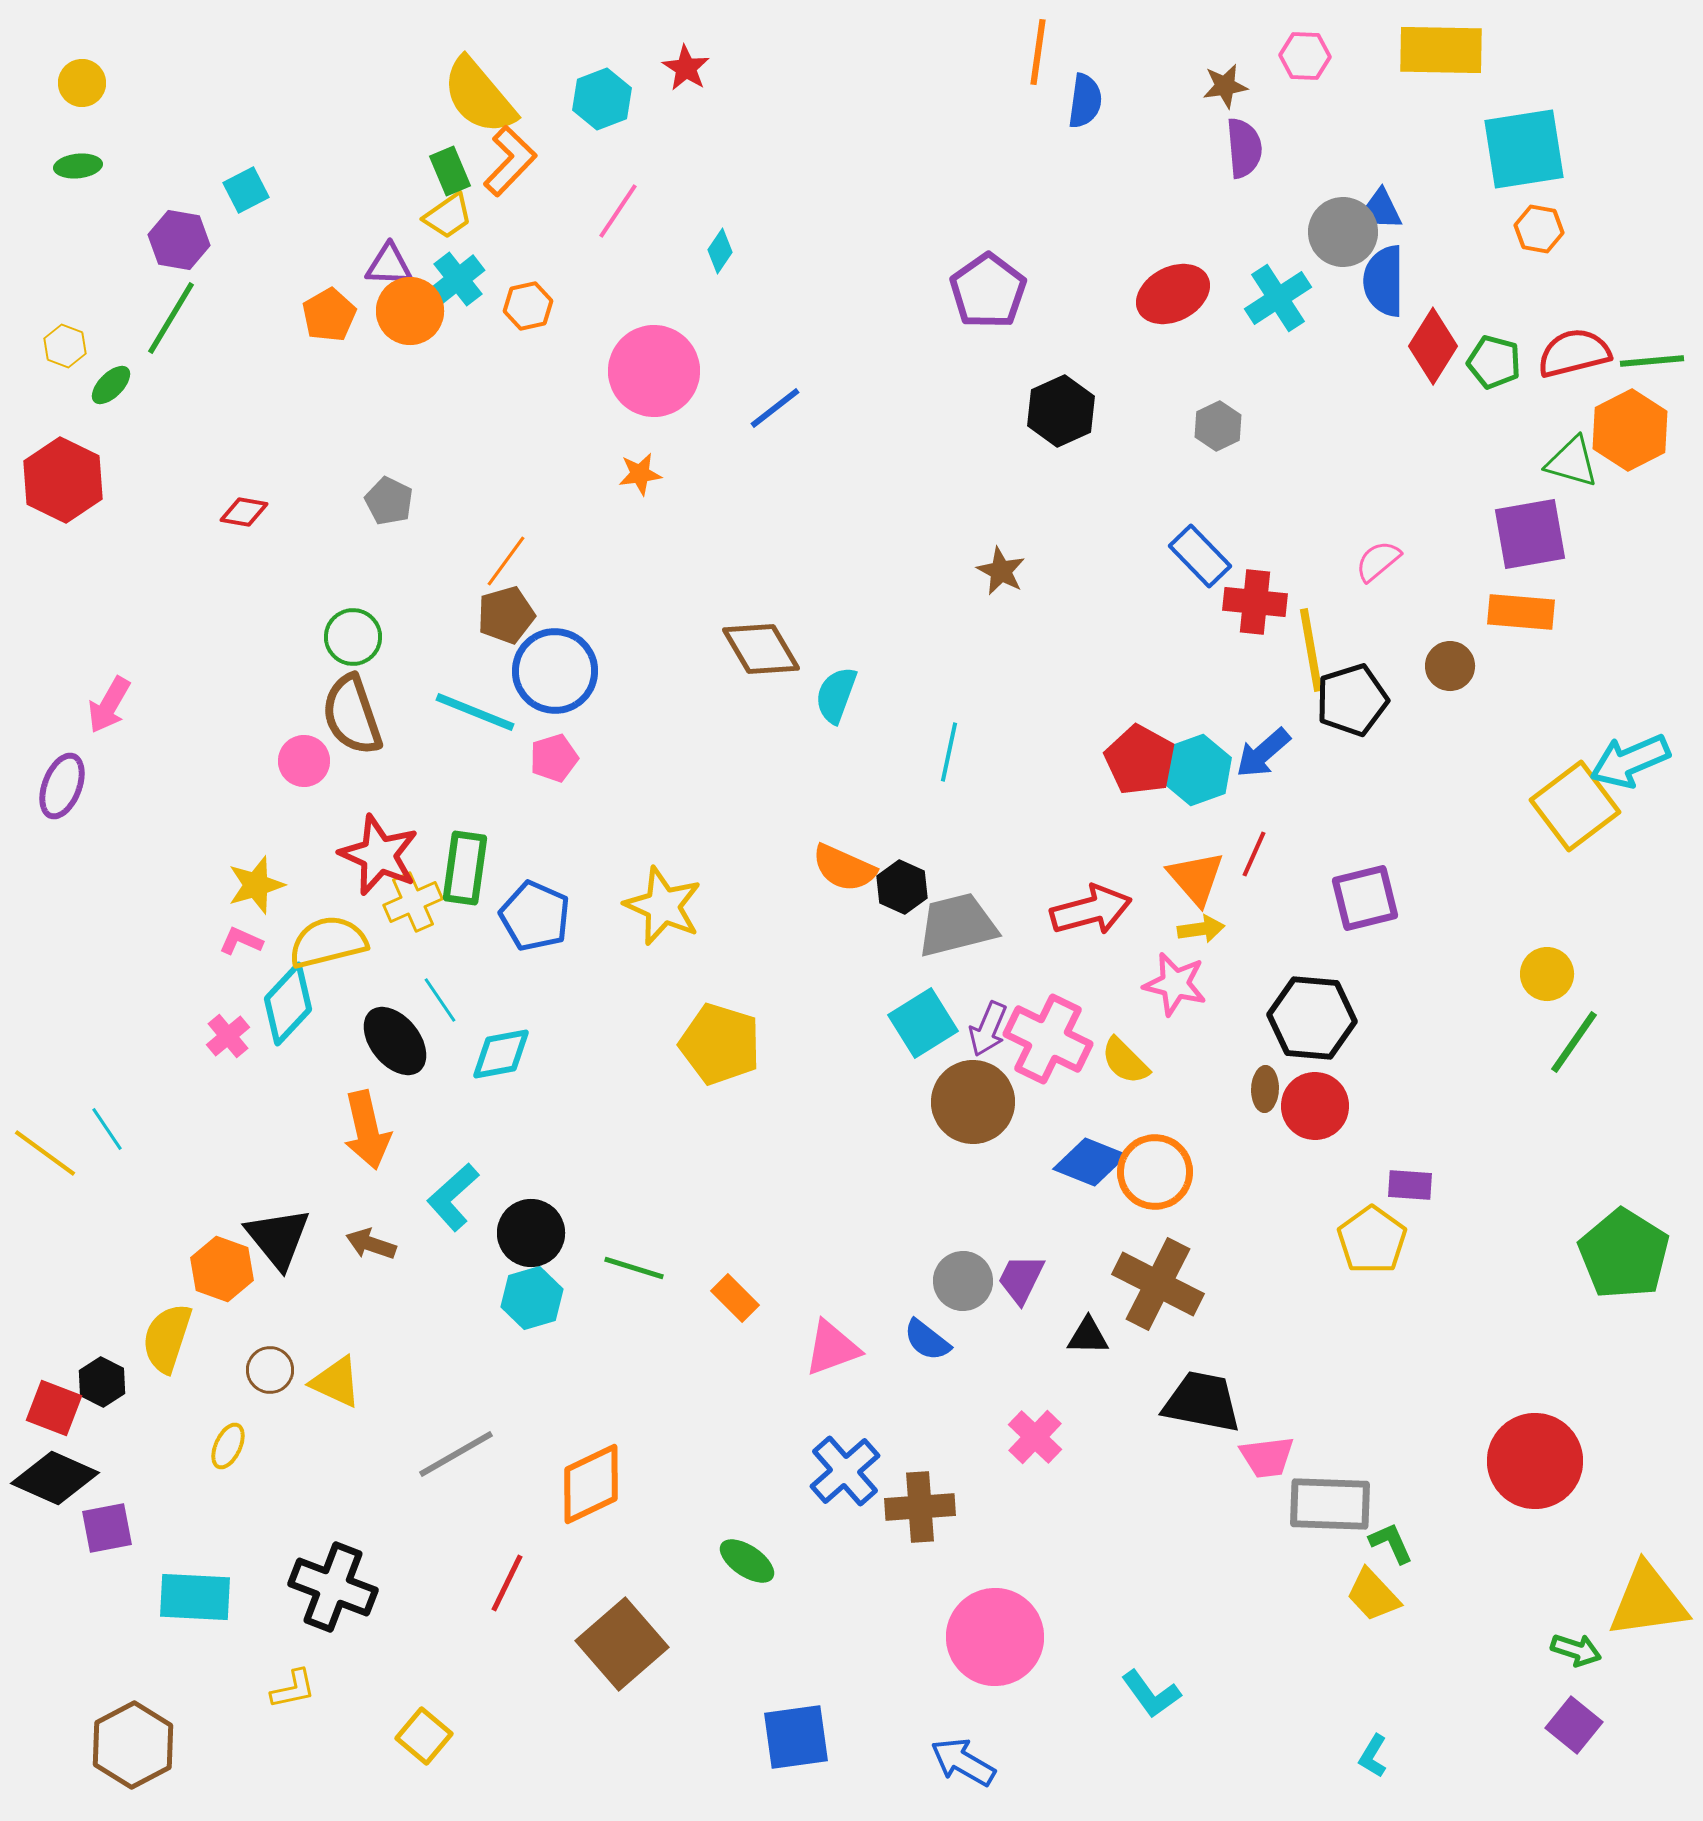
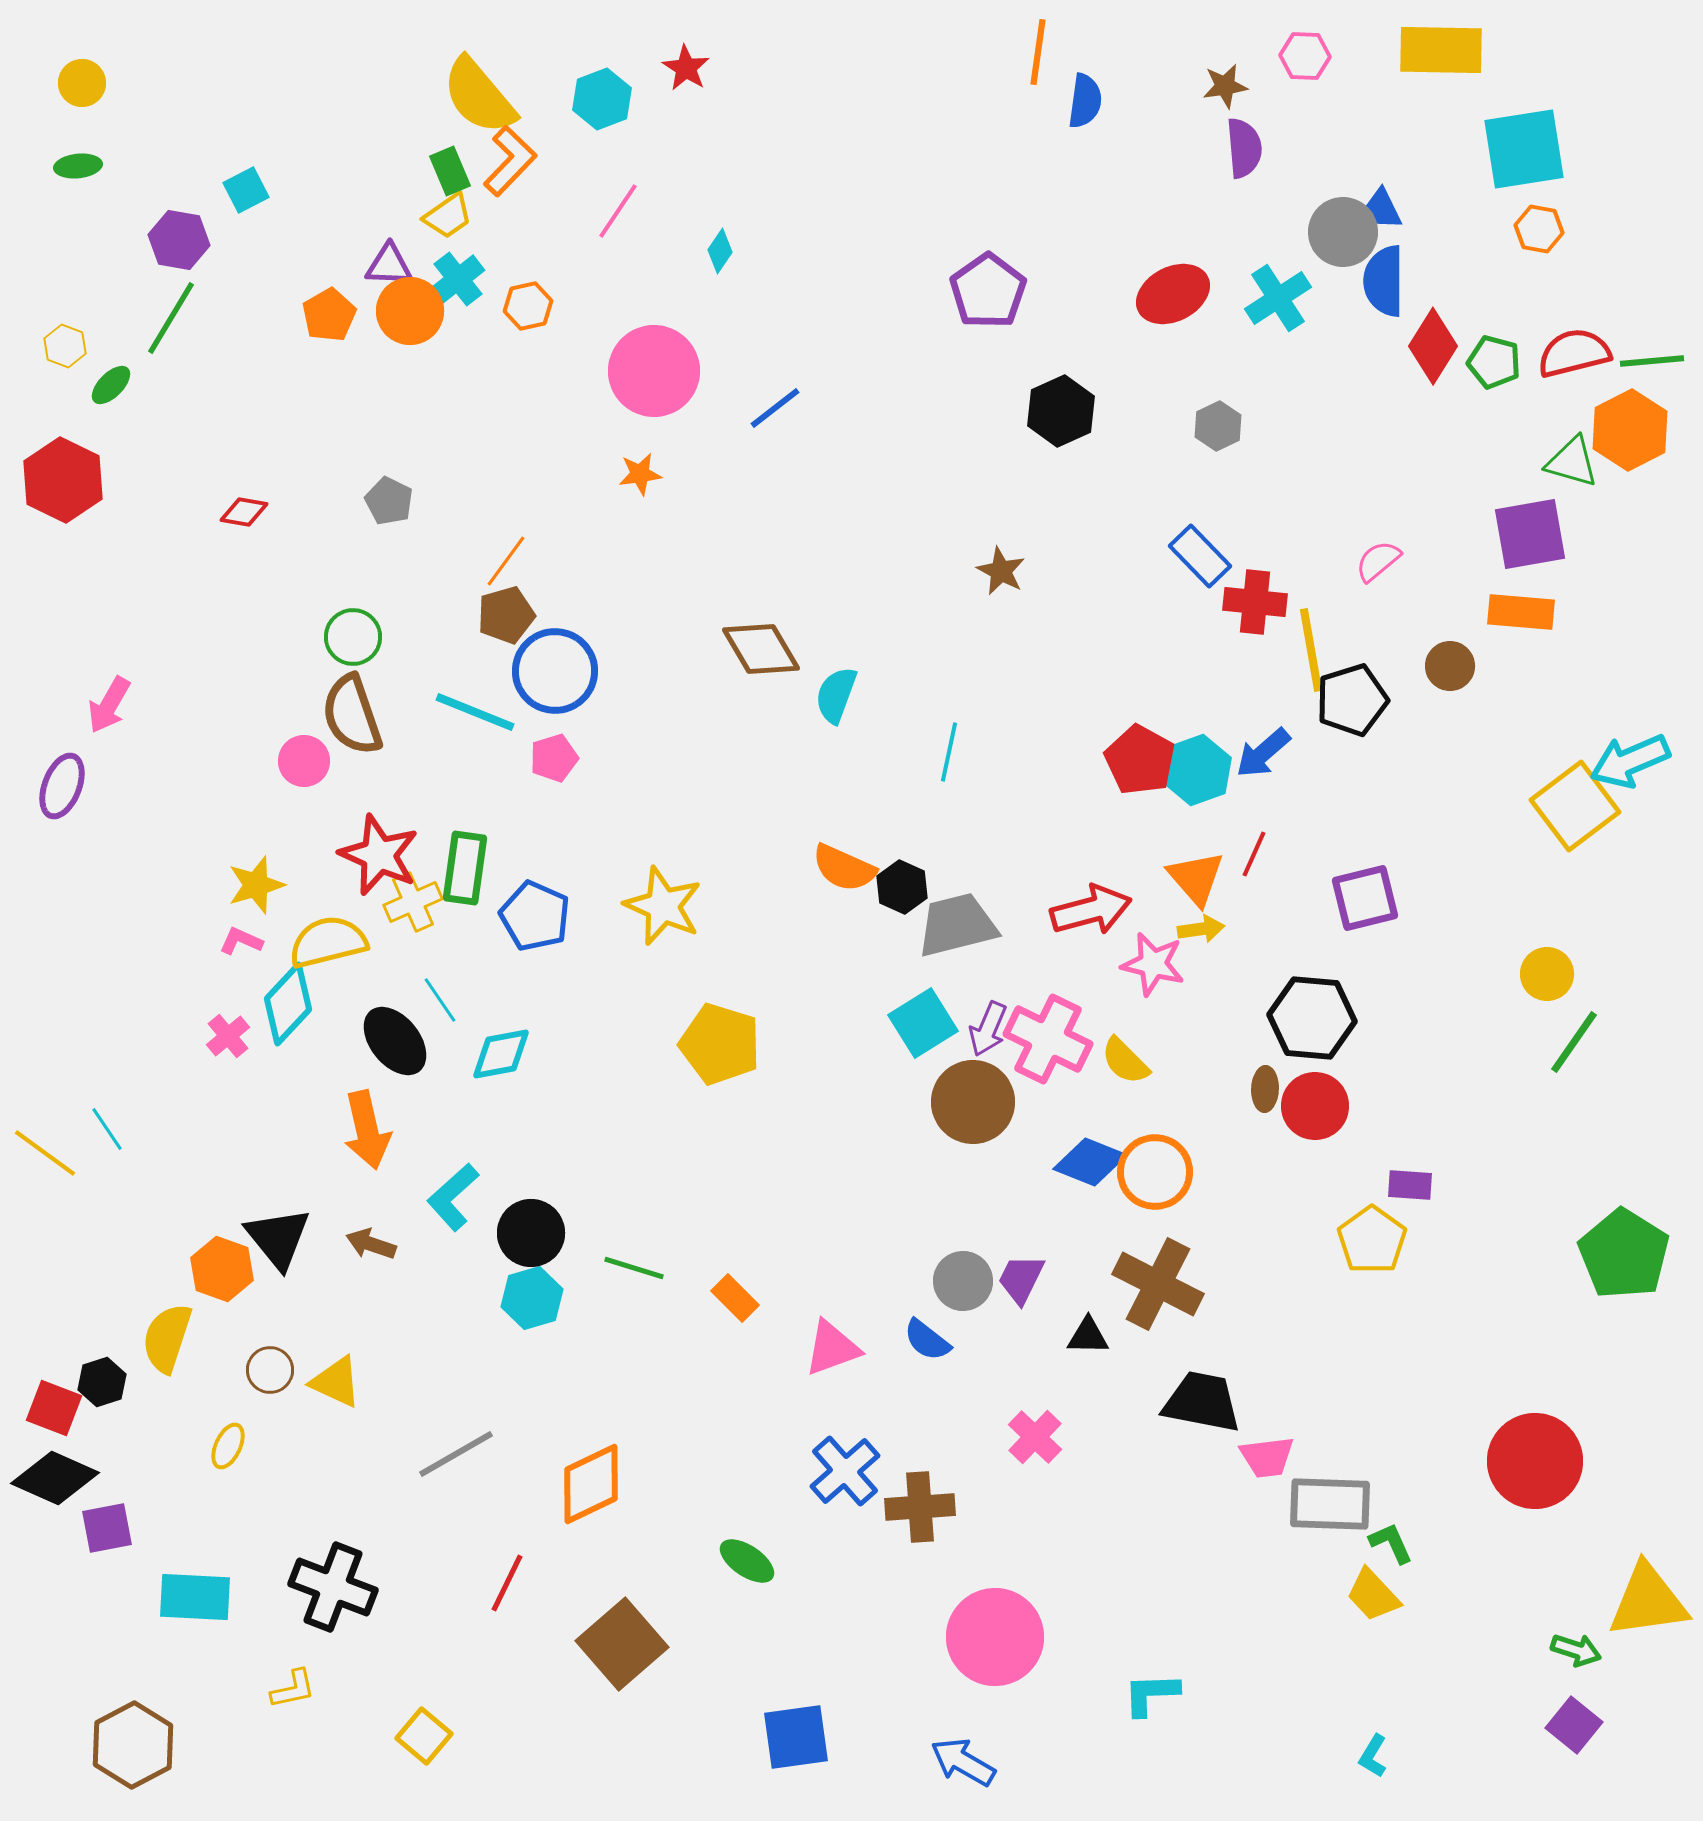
pink star at (1175, 984): moved 22 px left, 20 px up
black hexagon at (102, 1382): rotated 15 degrees clockwise
cyan L-shape at (1151, 1694): rotated 124 degrees clockwise
